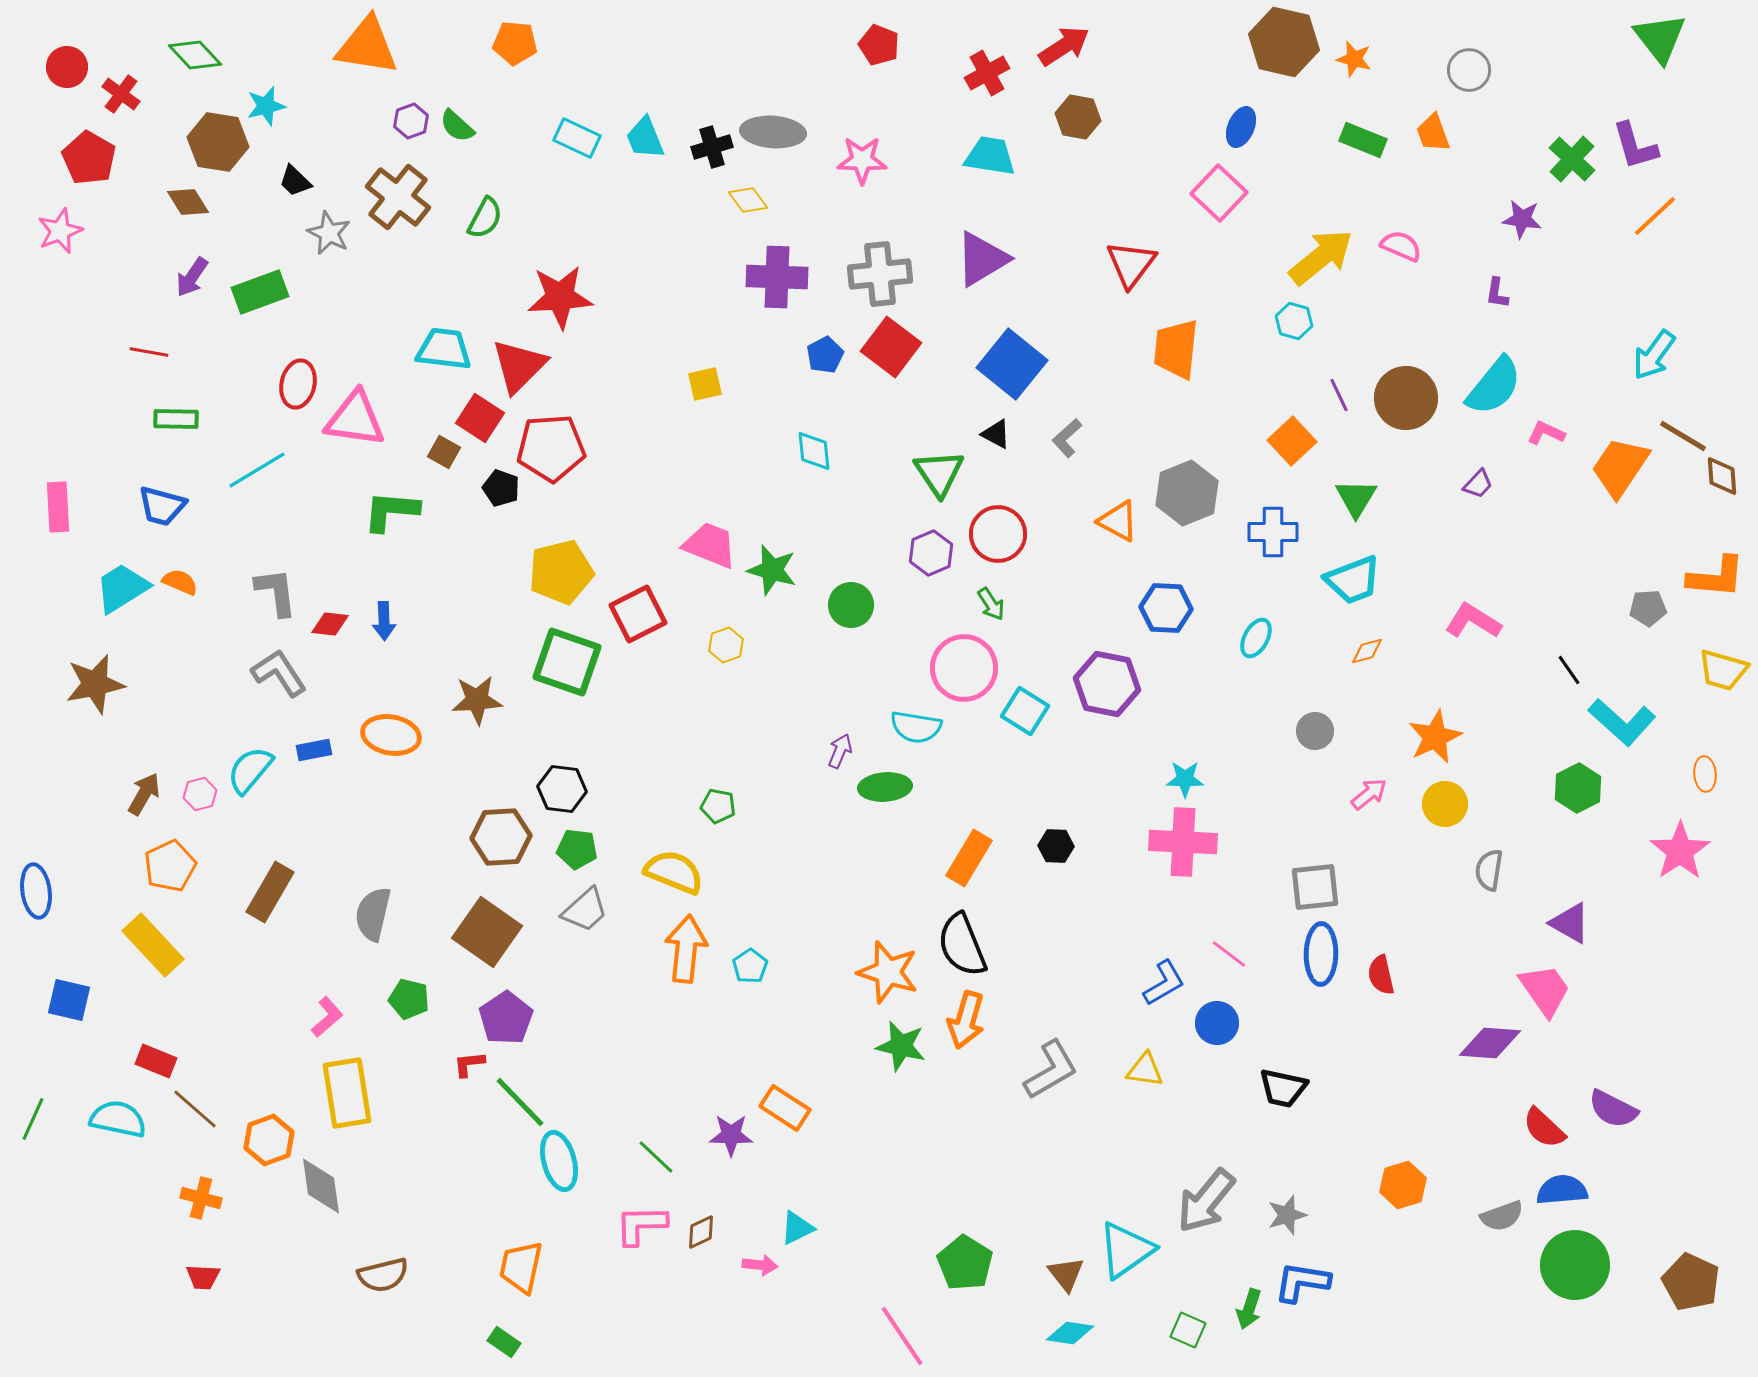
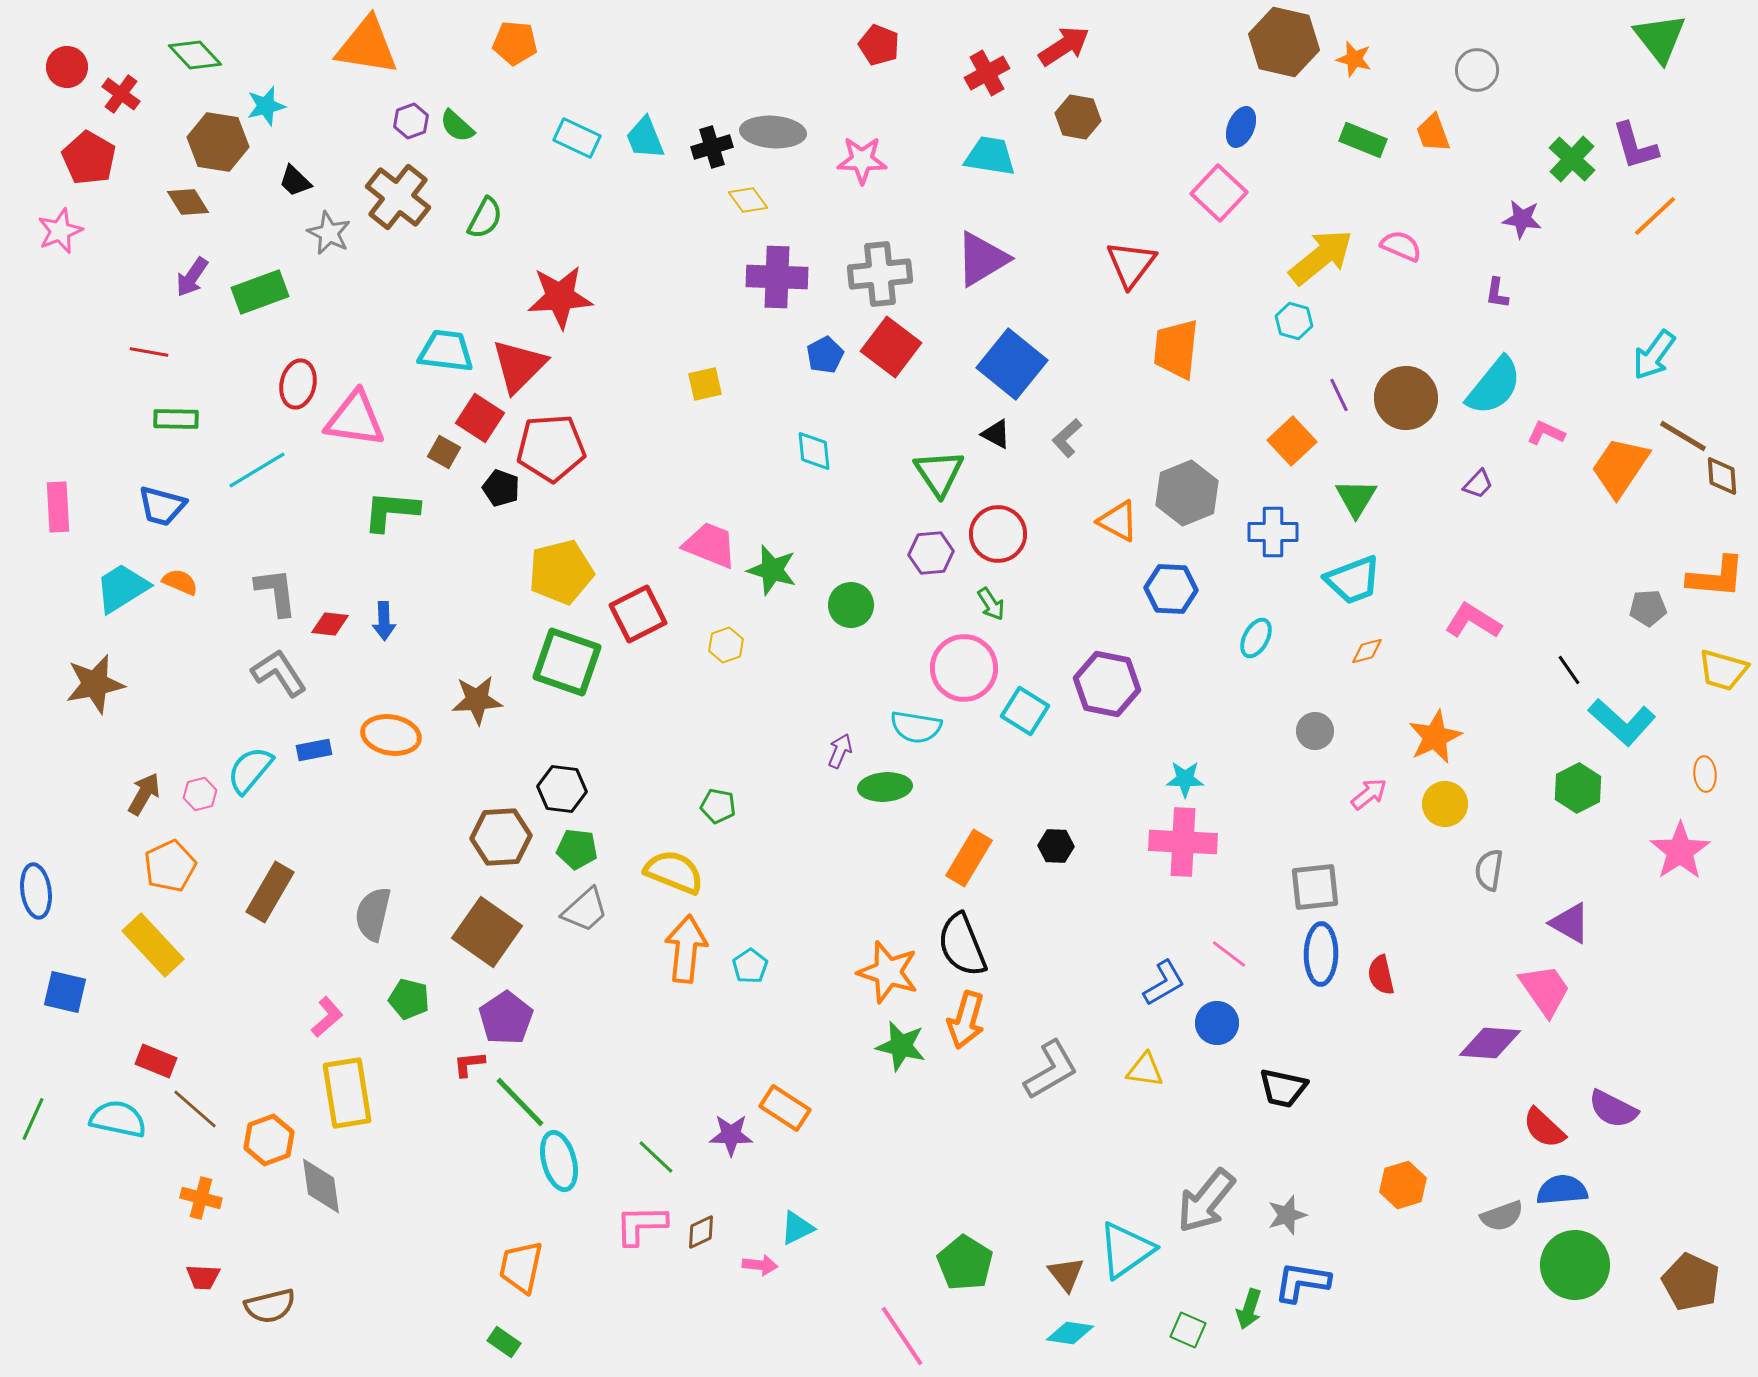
gray circle at (1469, 70): moved 8 px right
cyan trapezoid at (444, 349): moved 2 px right, 2 px down
purple hexagon at (931, 553): rotated 18 degrees clockwise
blue hexagon at (1166, 608): moved 5 px right, 19 px up
blue square at (69, 1000): moved 4 px left, 8 px up
brown semicircle at (383, 1275): moved 113 px left, 31 px down
